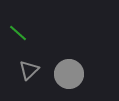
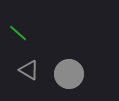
gray triangle: rotated 45 degrees counterclockwise
